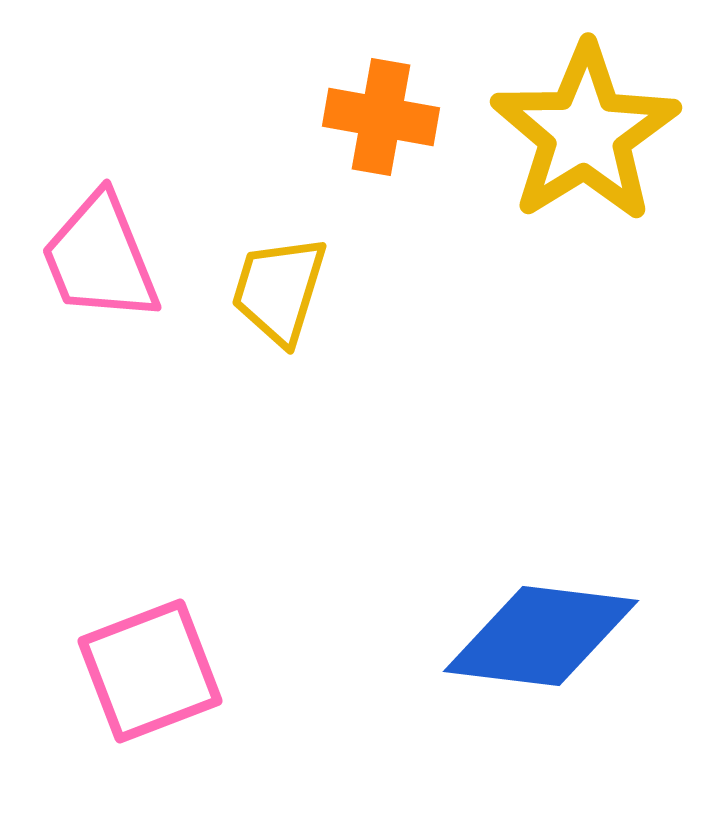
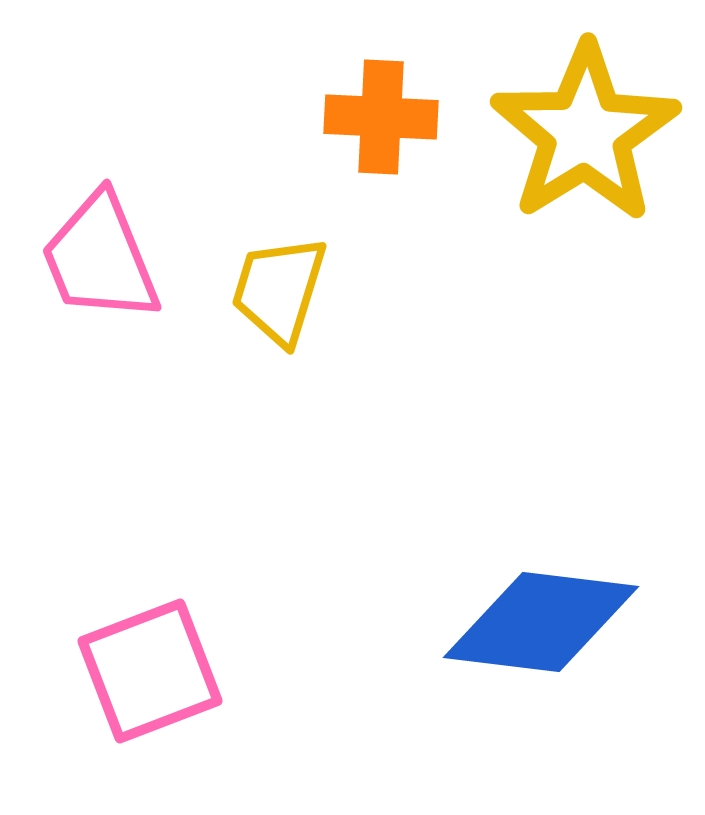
orange cross: rotated 7 degrees counterclockwise
blue diamond: moved 14 px up
